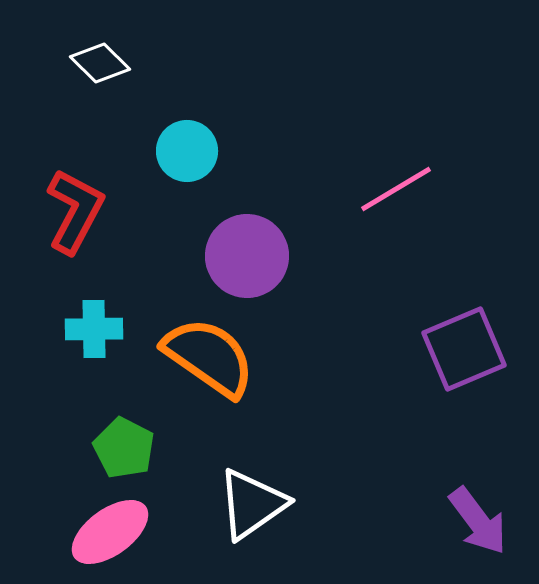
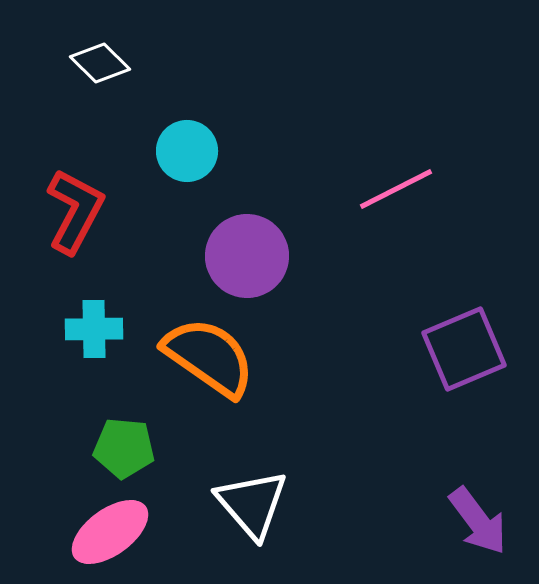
pink line: rotated 4 degrees clockwise
green pentagon: rotated 22 degrees counterclockwise
white triangle: rotated 36 degrees counterclockwise
